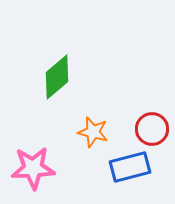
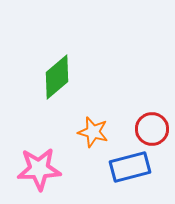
pink star: moved 6 px right, 1 px down
